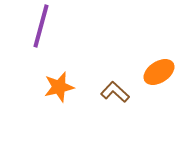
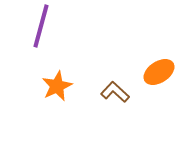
orange star: moved 2 px left, 1 px up; rotated 12 degrees counterclockwise
